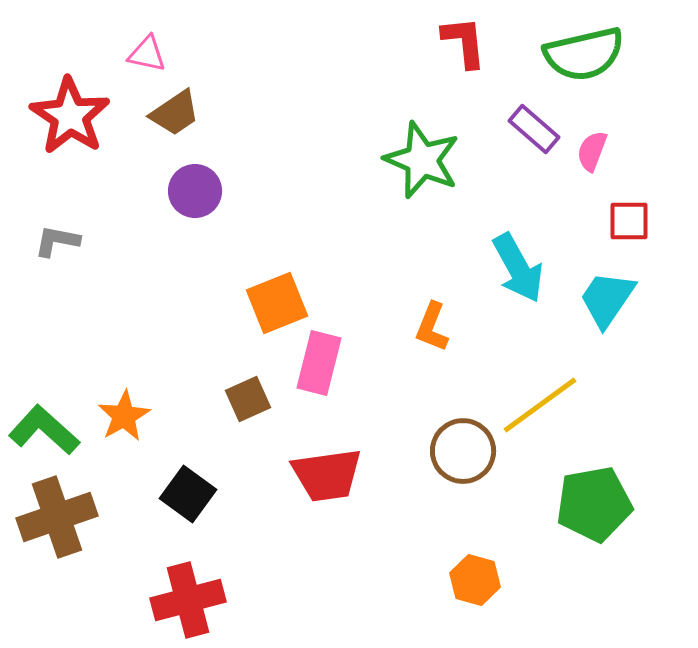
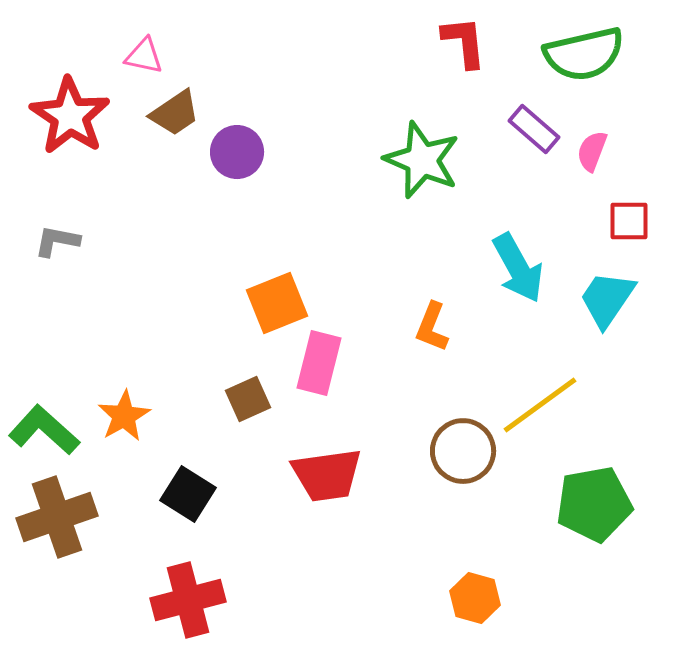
pink triangle: moved 3 px left, 2 px down
purple circle: moved 42 px right, 39 px up
black square: rotated 4 degrees counterclockwise
orange hexagon: moved 18 px down
